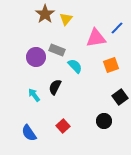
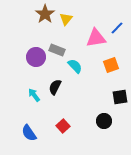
black square: rotated 28 degrees clockwise
